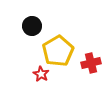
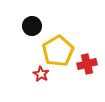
red cross: moved 4 px left, 1 px down
